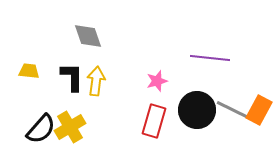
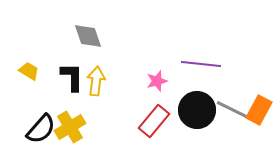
purple line: moved 9 px left, 6 px down
yellow trapezoid: rotated 25 degrees clockwise
red rectangle: rotated 24 degrees clockwise
